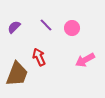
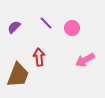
purple line: moved 2 px up
red arrow: rotated 18 degrees clockwise
brown trapezoid: moved 1 px right, 1 px down
